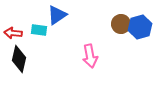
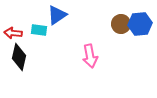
blue hexagon: moved 3 px up; rotated 10 degrees clockwise
black diamond: moved 2 px up
